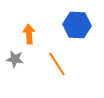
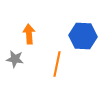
blue hexagon: moved 6 px right, 11 px down
orange line: rotated 45 degrees clockwise
